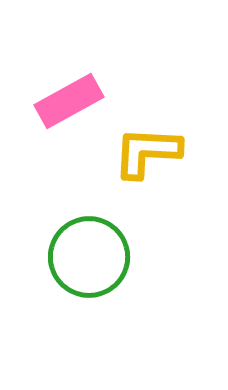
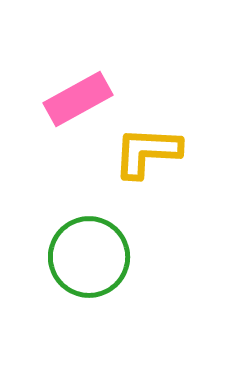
pink rectangle: moved 9 px right, 2 px up
